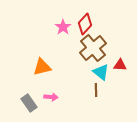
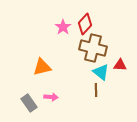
brown cross: rotated 36 degrees counterclockwise
